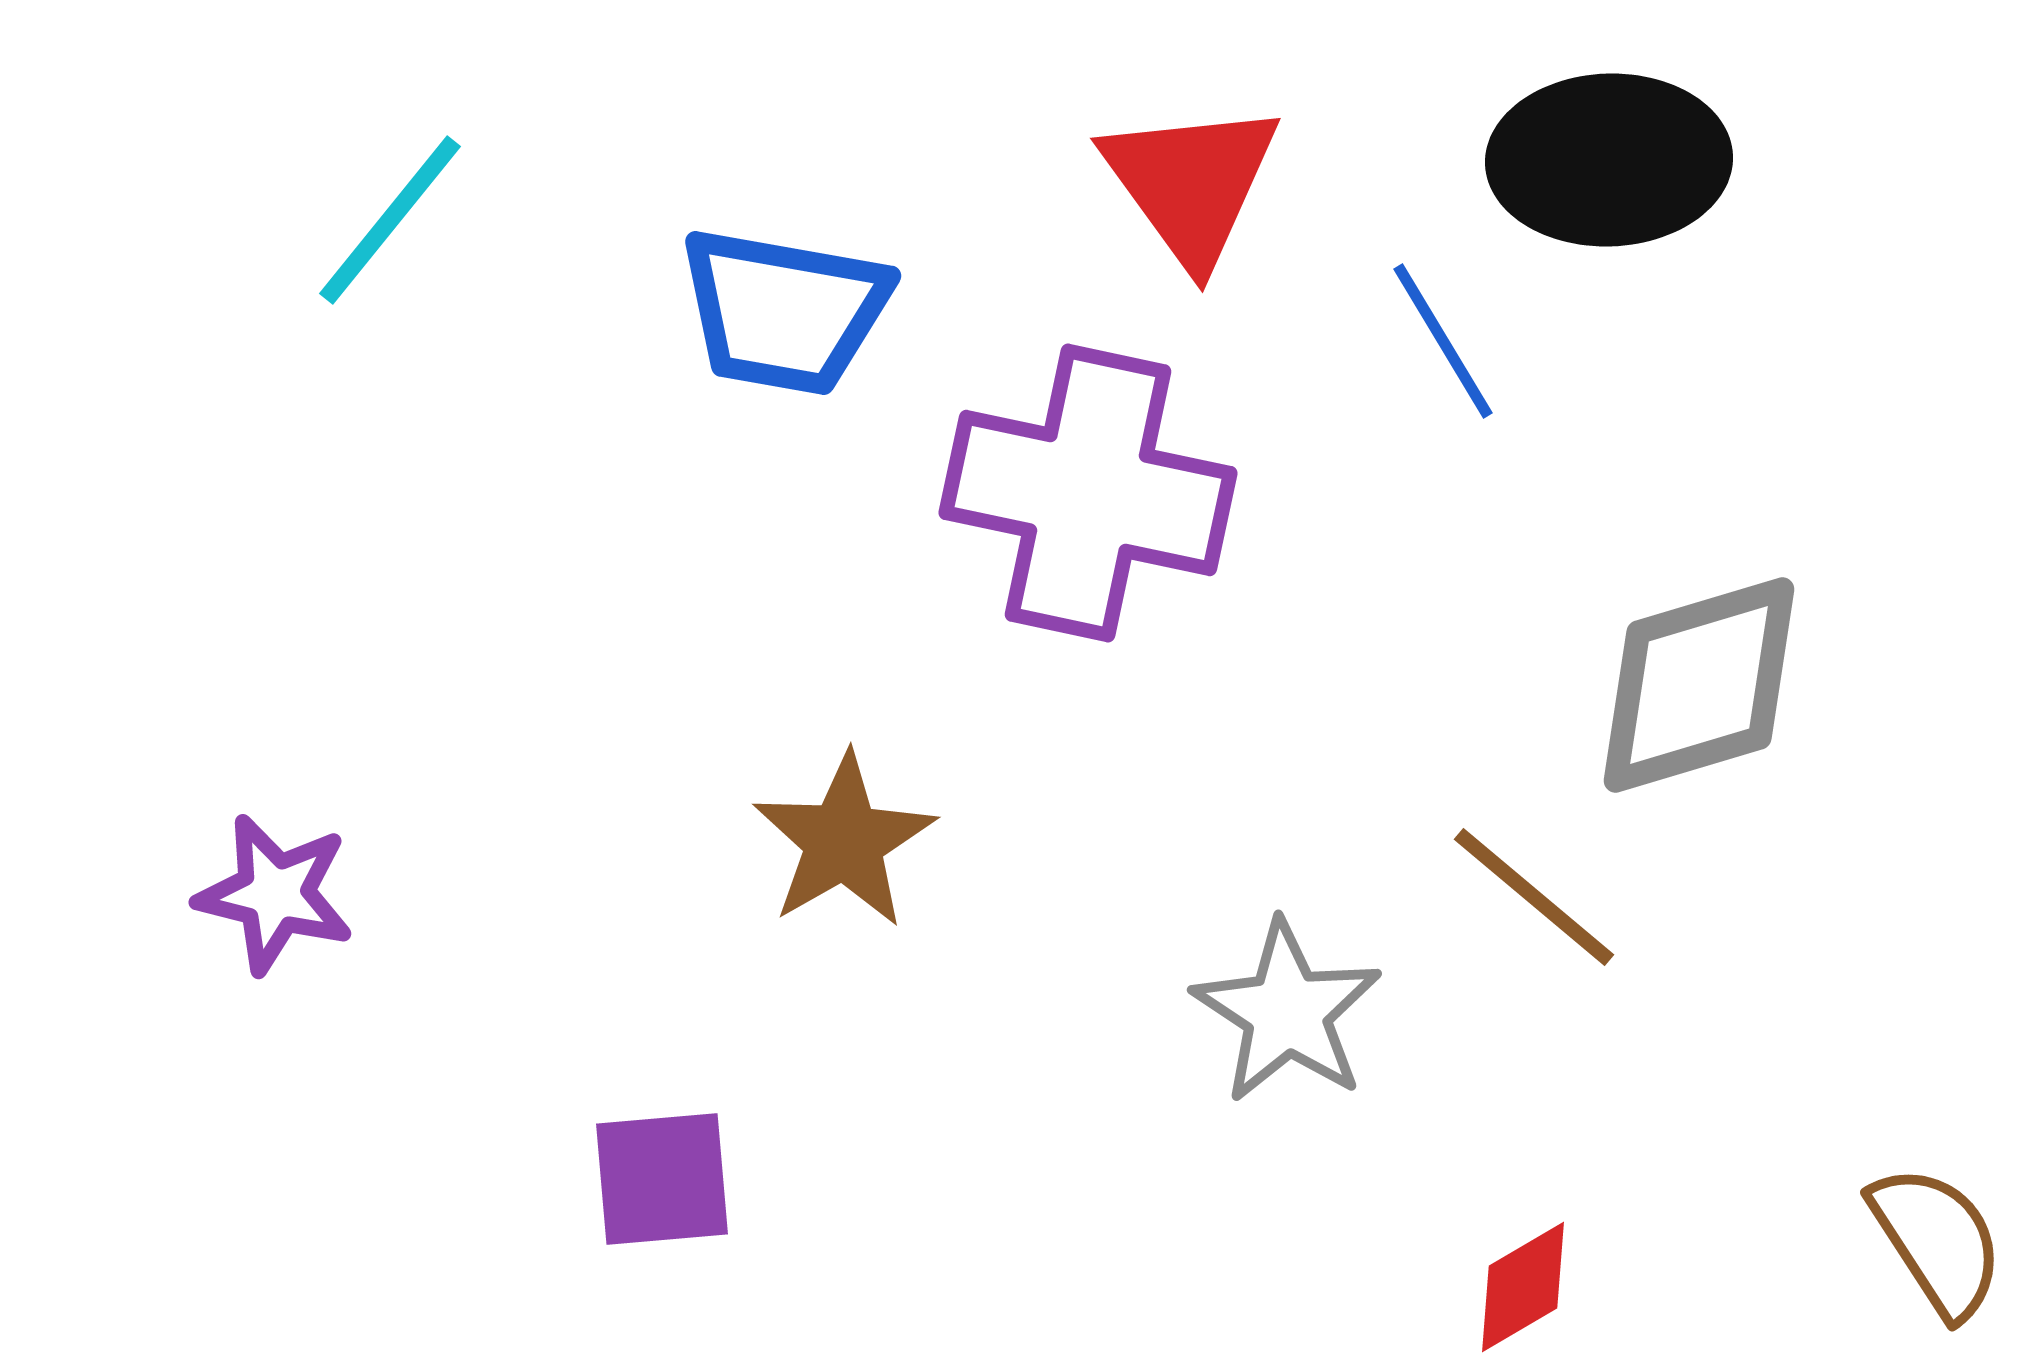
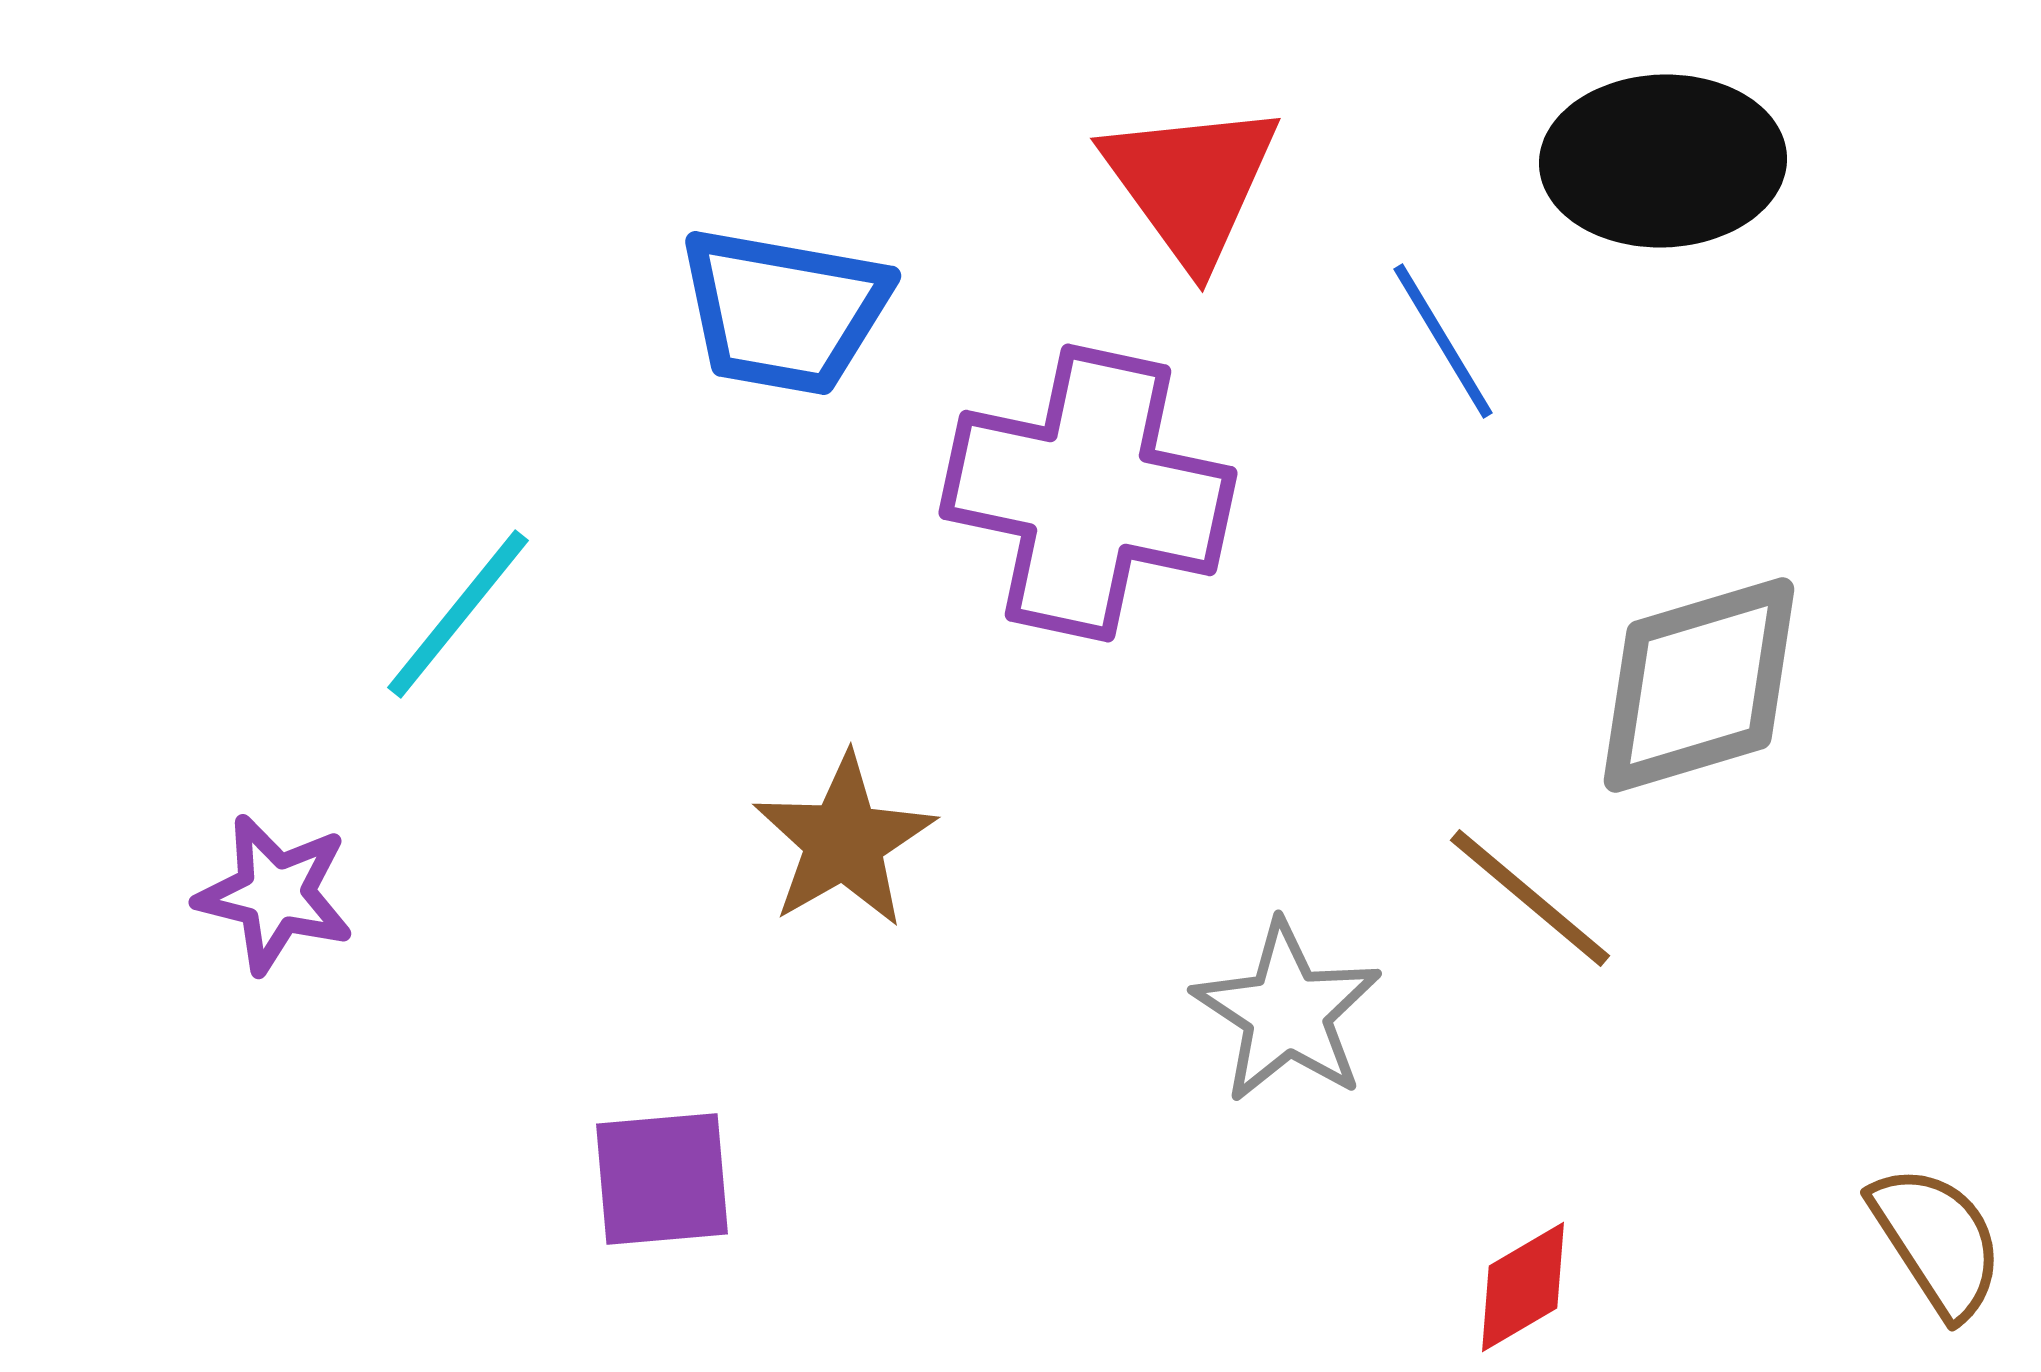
black ellipse: moved 54 px right, 1 px down
cyan line: moved 68 px right, 394 px down
brown line: moved 4 px left, 1 px down
